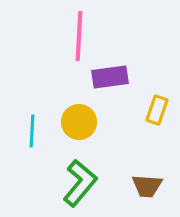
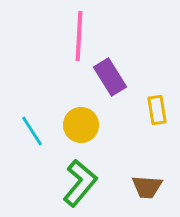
purple rectangle: rotated 66 degrees clockwise
yellow rectangle: rotated 28 degrees counterclockwise
yellow circle: moved 2 px right, 3 px down
cyan line: rotated 36 degrees counterclockwise
brown trapezoid: moved 1 px down
